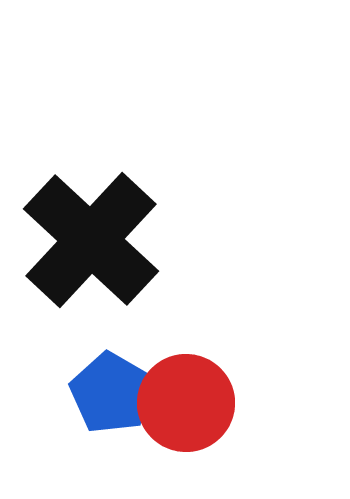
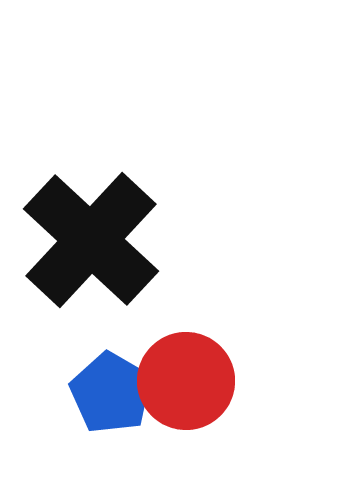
red circle: moved 22 px up
